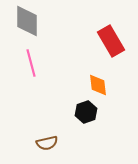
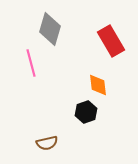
gray diamond: moved 23 px right, 8 px down; rotated 16 degrees clockwise
